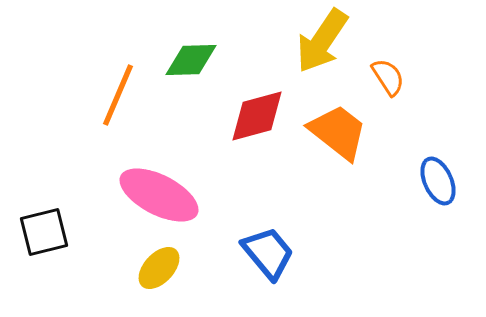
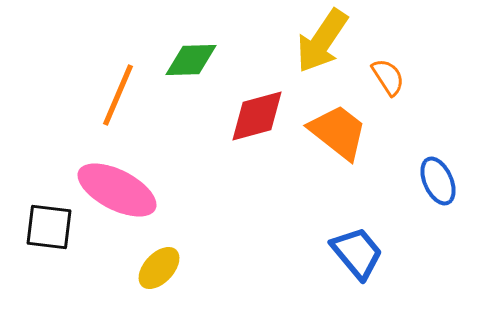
pink ellipse: moved 42 px left, 5 px up
black square: moved 5 px right, 5 px up; rotated 21 degrees clockwise
blue trapezoid: moved 89 px right
